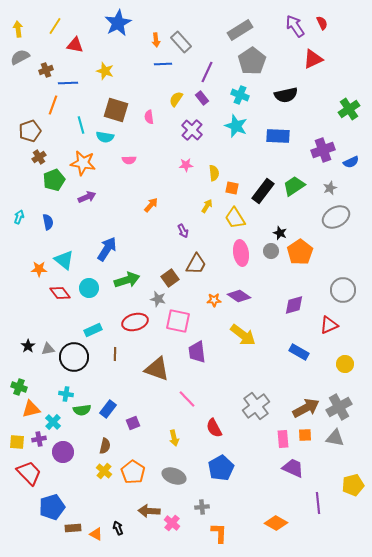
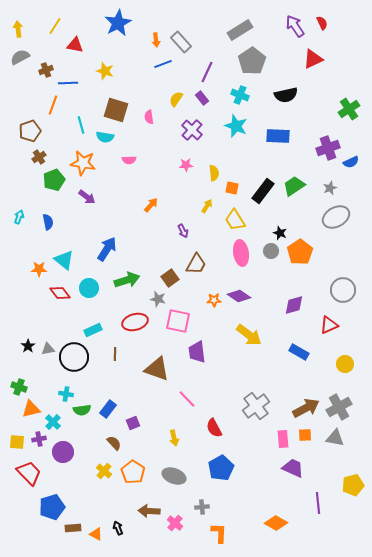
blue line at (163, 64): rotated 18 degrees counterclockwise
purple cross at (323, 150): moved 5 px right, 2 px up
purple arrow at (87, 197): rotated 60 degrees clockwise
yellow trapezoid at (235, 218): moved 2 px down
yellow arrow at (243, 335): moved 6 px right
brown semicircle at (105, 446): moved 9 px right, 3 px up; rotated 56 degrees counterclockwise
pink cross at (172, 523): moved 3 px right
